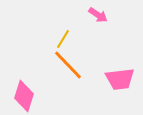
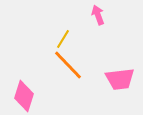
pink arrow: rotated 144 degrees counterclockwise
